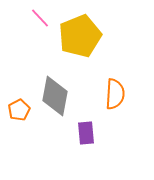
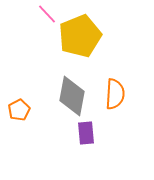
pink line: moved 7 px right, 4 px up
gray diamond: moved 17 px right
